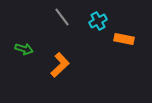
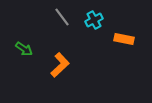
cyan cross: moved 4 px left, 1 px up
green arrow: rotated 18 degrees clockwise
